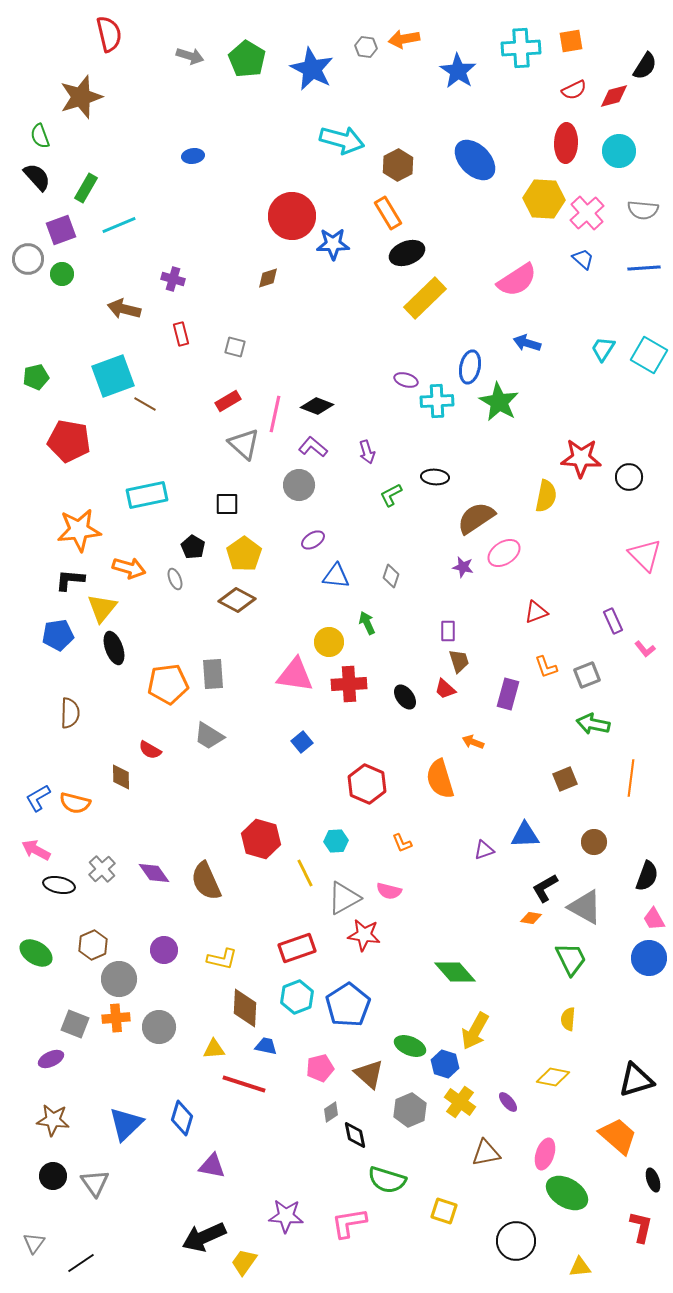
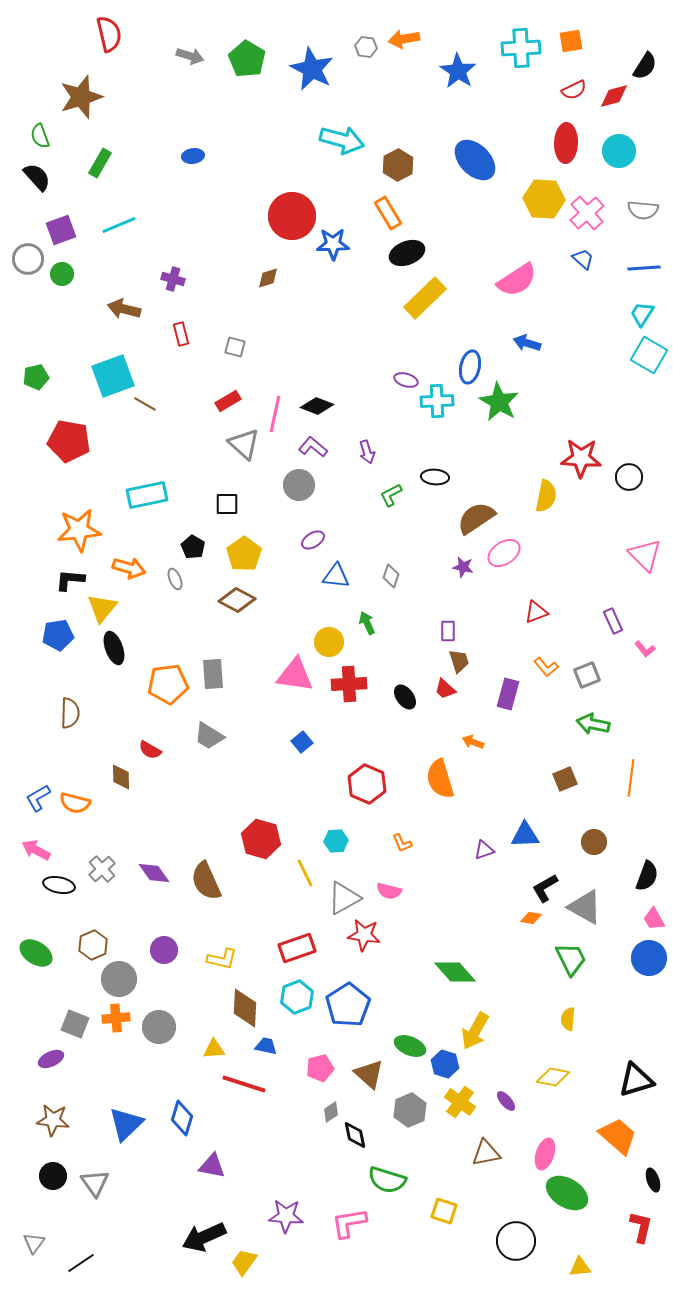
green rectangle at (86, 188): moved 14 px right, 25 px up
cyan trapezoid at (603, 349): moved 39 px right, 35 px up
orange L-shape at (546, 667): rotated 20 degrees counterclockwise
purple ellipse at (508, 1102): moved 2 px left, 1 px up
